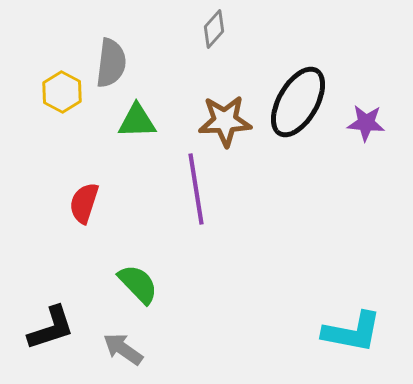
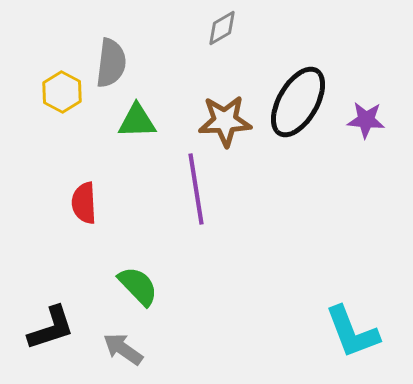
gray diamond: moved 8 px right, 1 px up; rotated 18 degrees clockwise
purple star: moved 3 px up
red semicircle: rotated 21 degrees counterclockwise
green semicircle: moved 2 px down
cyan L-shape: rotated 58 degrees clockwise
